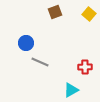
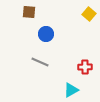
brown square: moved 26 px left; rotated 24 degrees clockwise
blue circle: moved 20 px right, 9 px up
